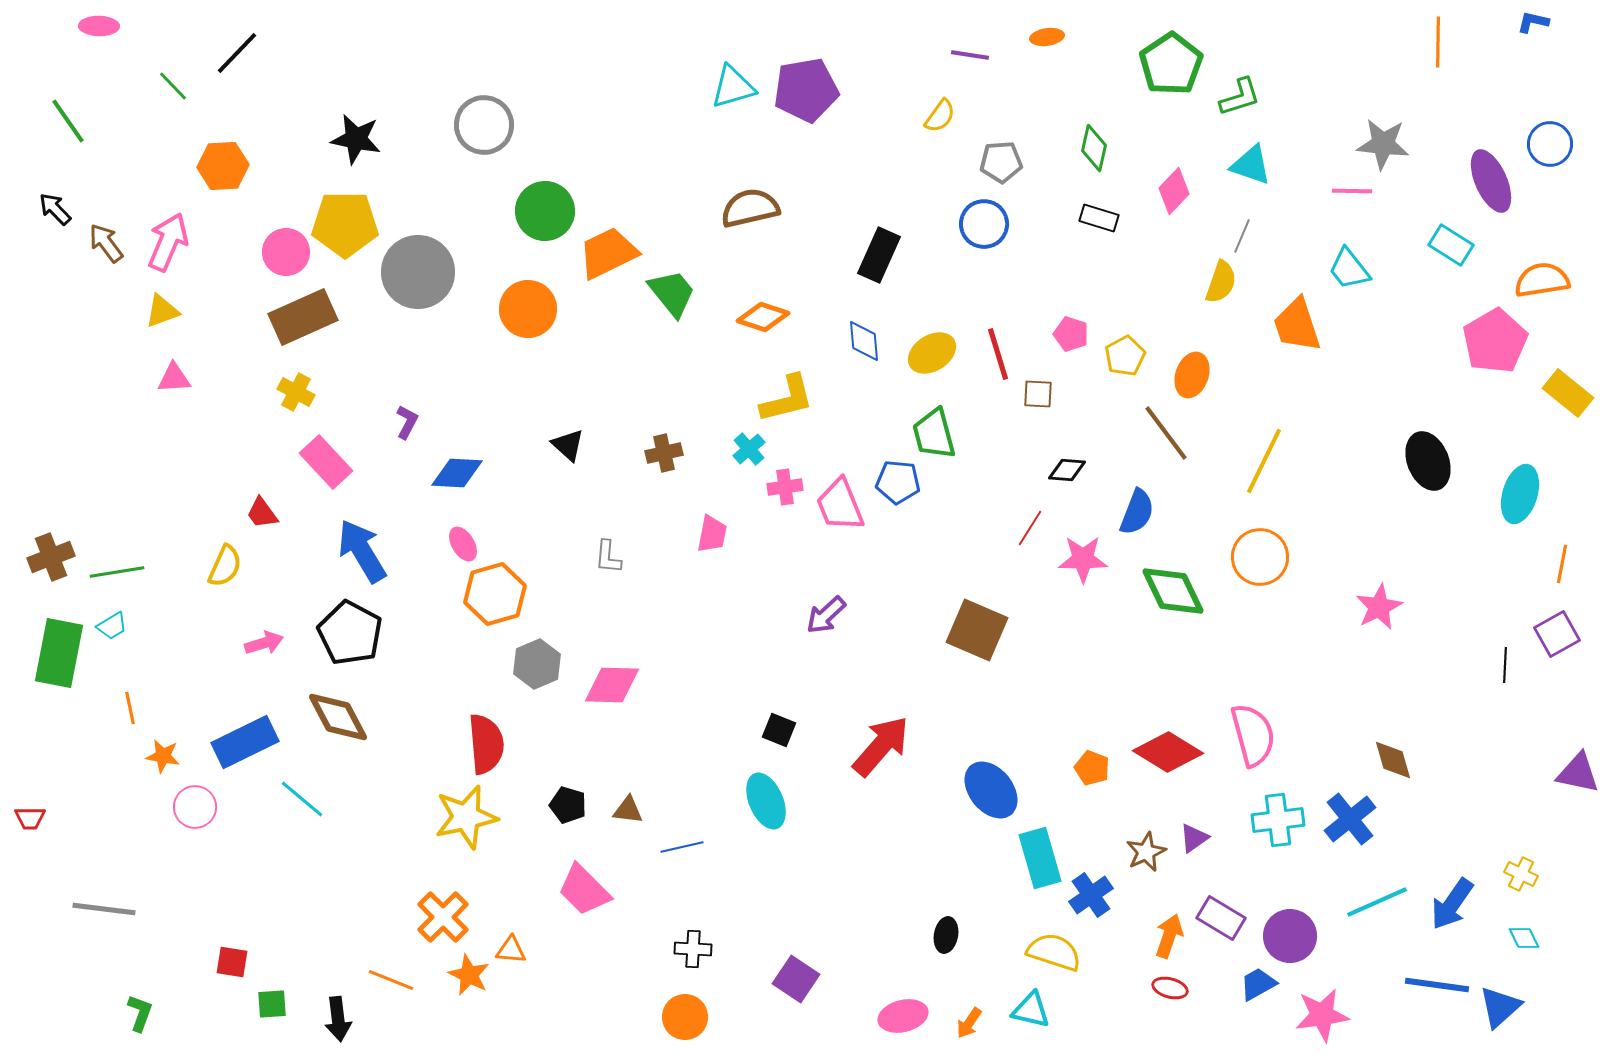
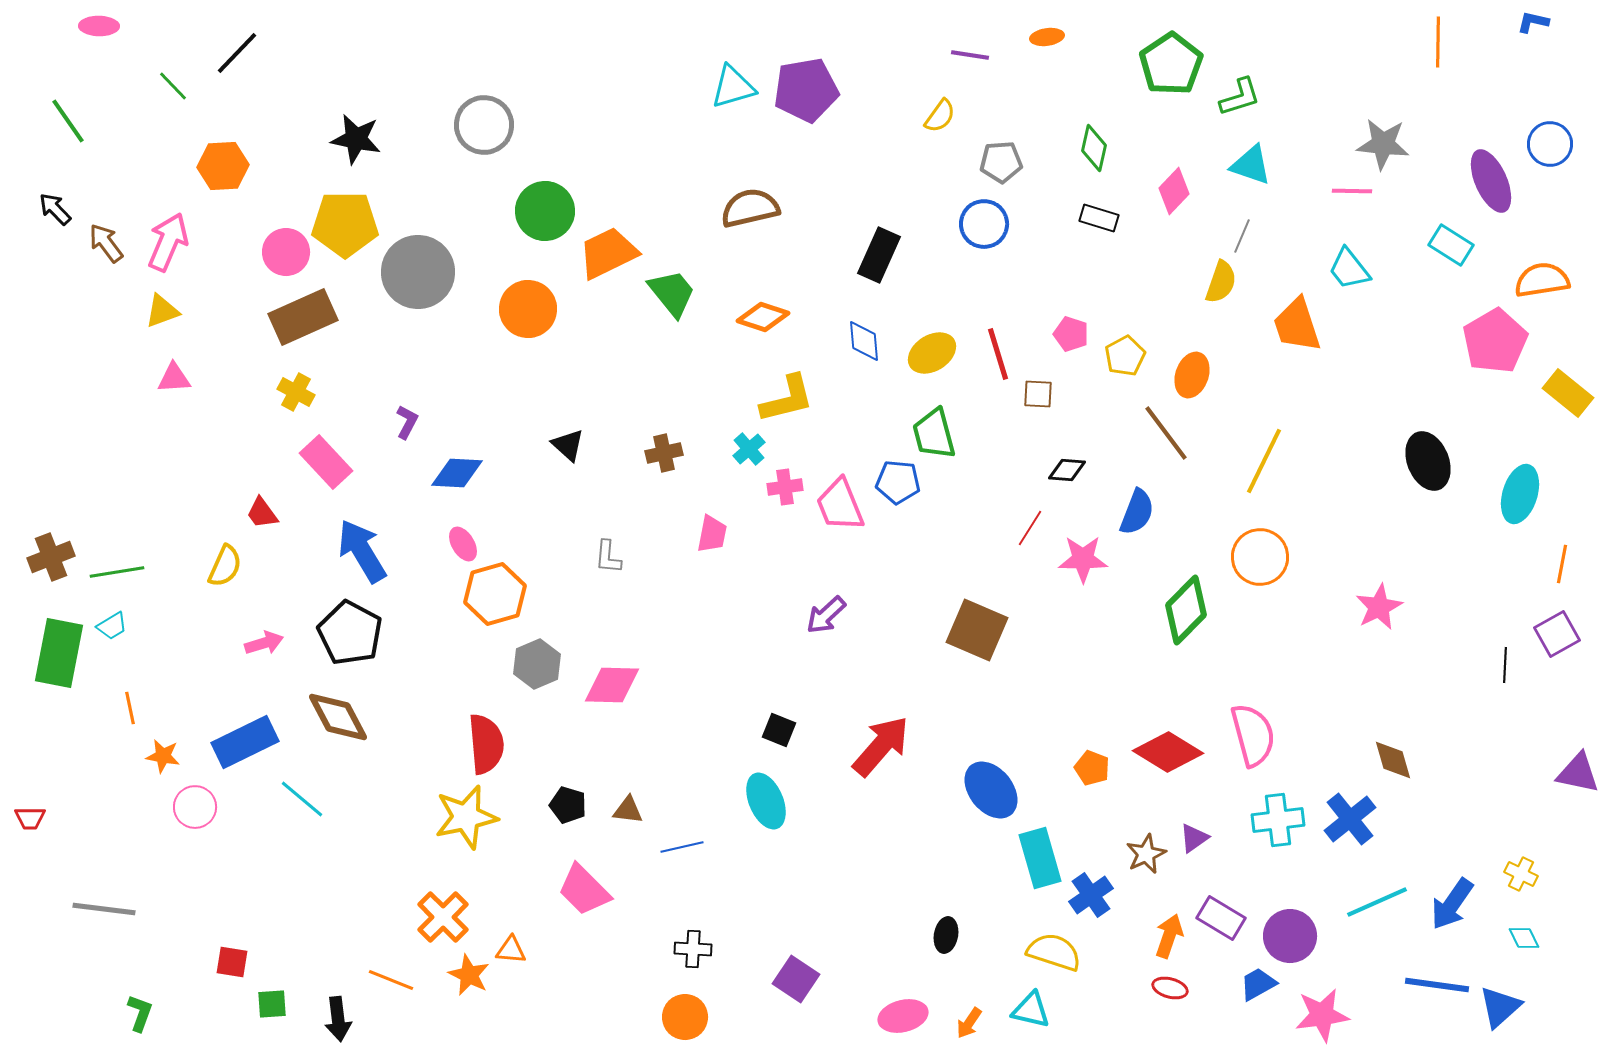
green diamond at (1173, 591): moved 13 px right, 19 px down; rotated 70 degrees clockwise
brown star at (1146, 852): moved 2 px down
